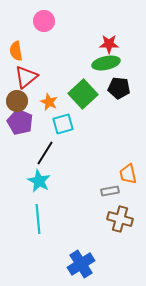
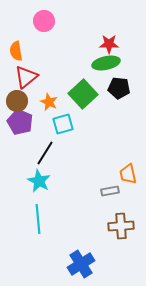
brown cross: moved 1 px right, 7 px down; rotated 20 degrees counterclockwise
